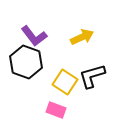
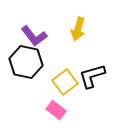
yellow arrow: moved 4 px left, 8 px up; rotated 130 degrees clockwise
black hexagon: rotated 8 degrees counterclockwise
yellow square: rotated 20 degrees clockwise
pink rectangle: rotated 18 degrees clockwise
